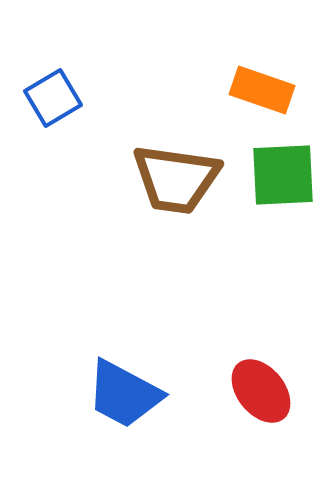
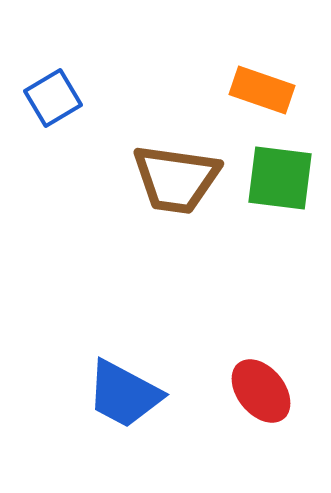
green square: moved 3 px left, 3 px down; rotated 10 degrees clockwise
